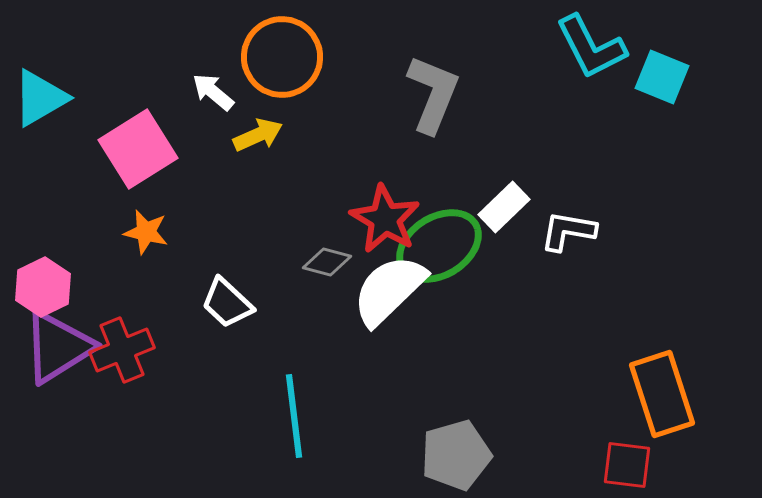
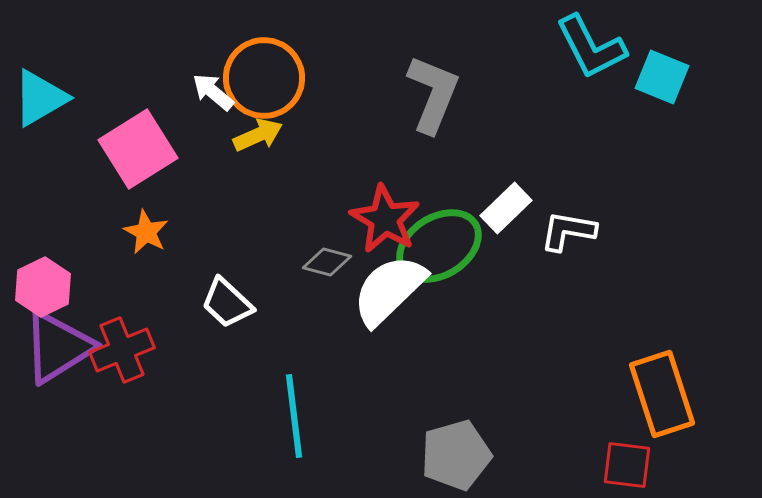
orange circle: moved 18 px left, 21 px down
white rectangle: moved 2 px right, 1 px down
orange star: rotated 15 degrees clockwise
